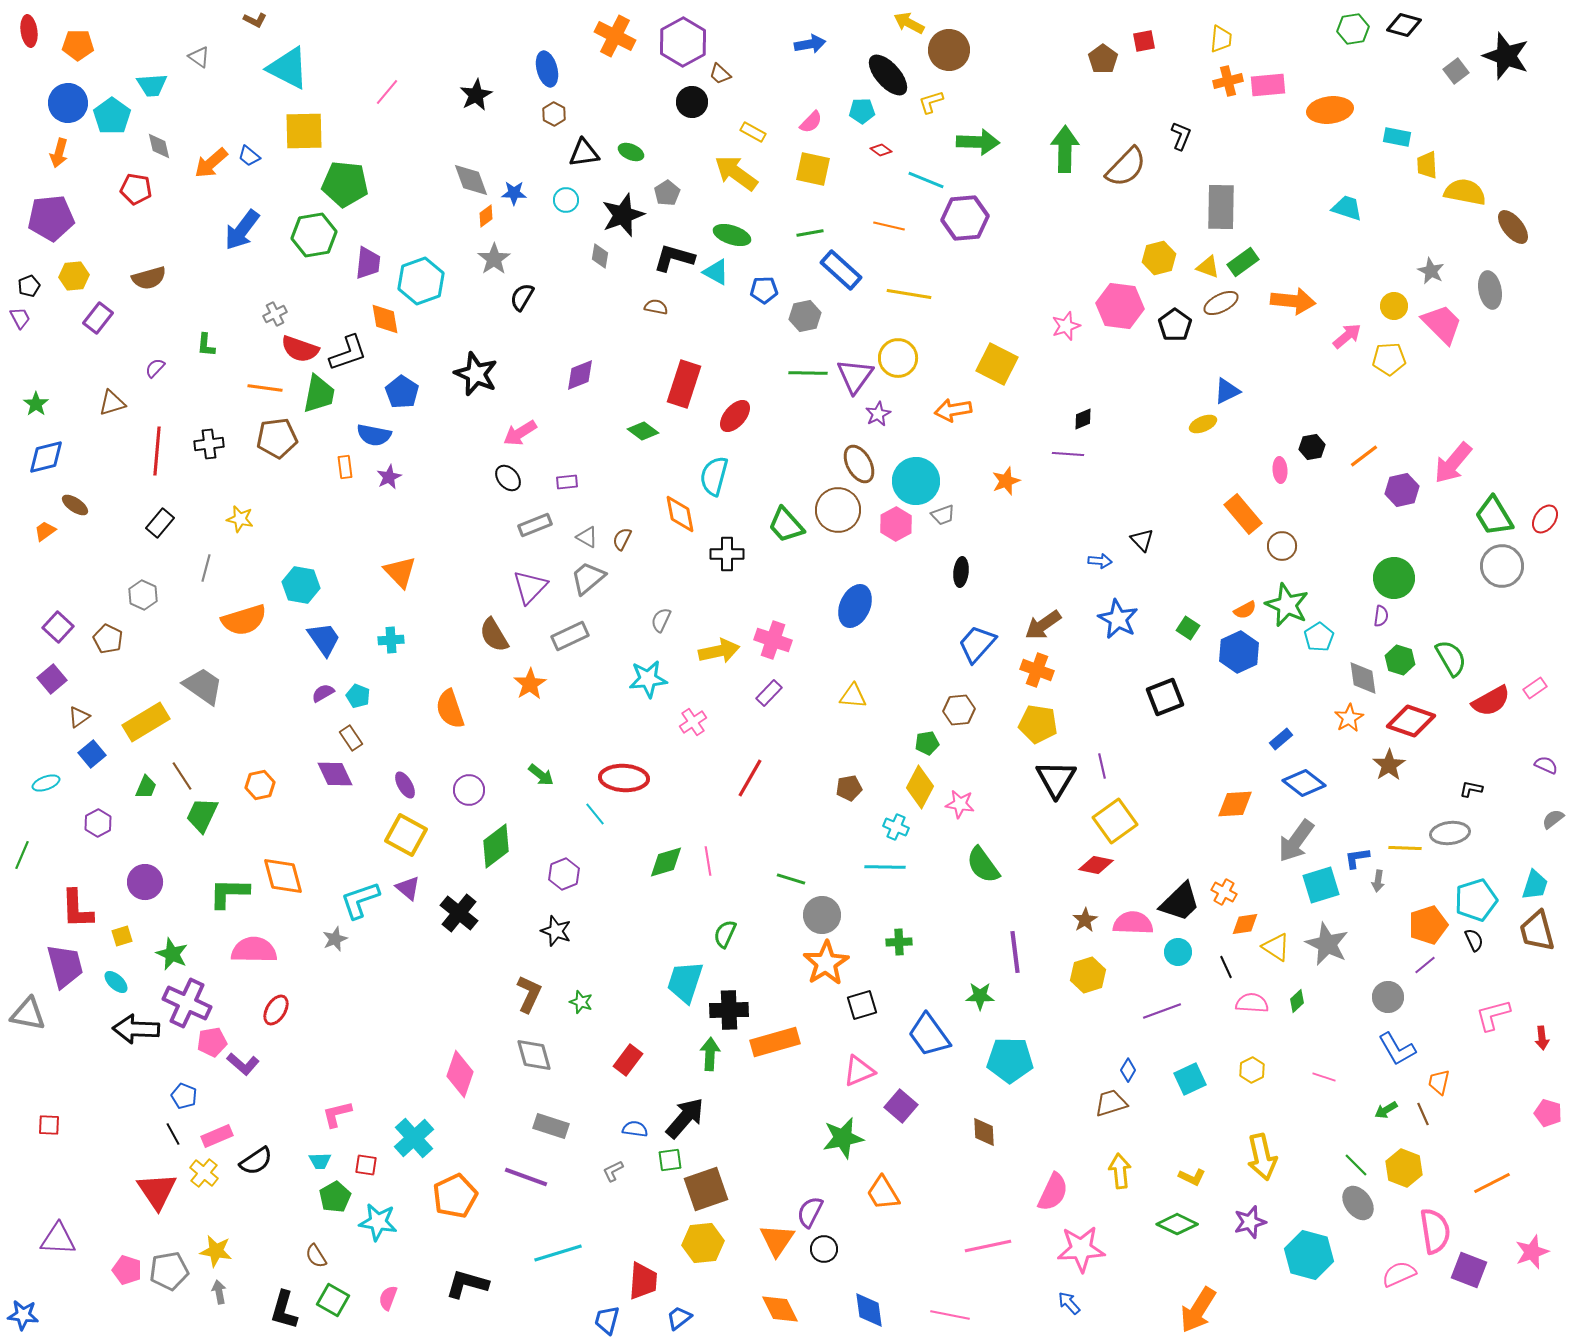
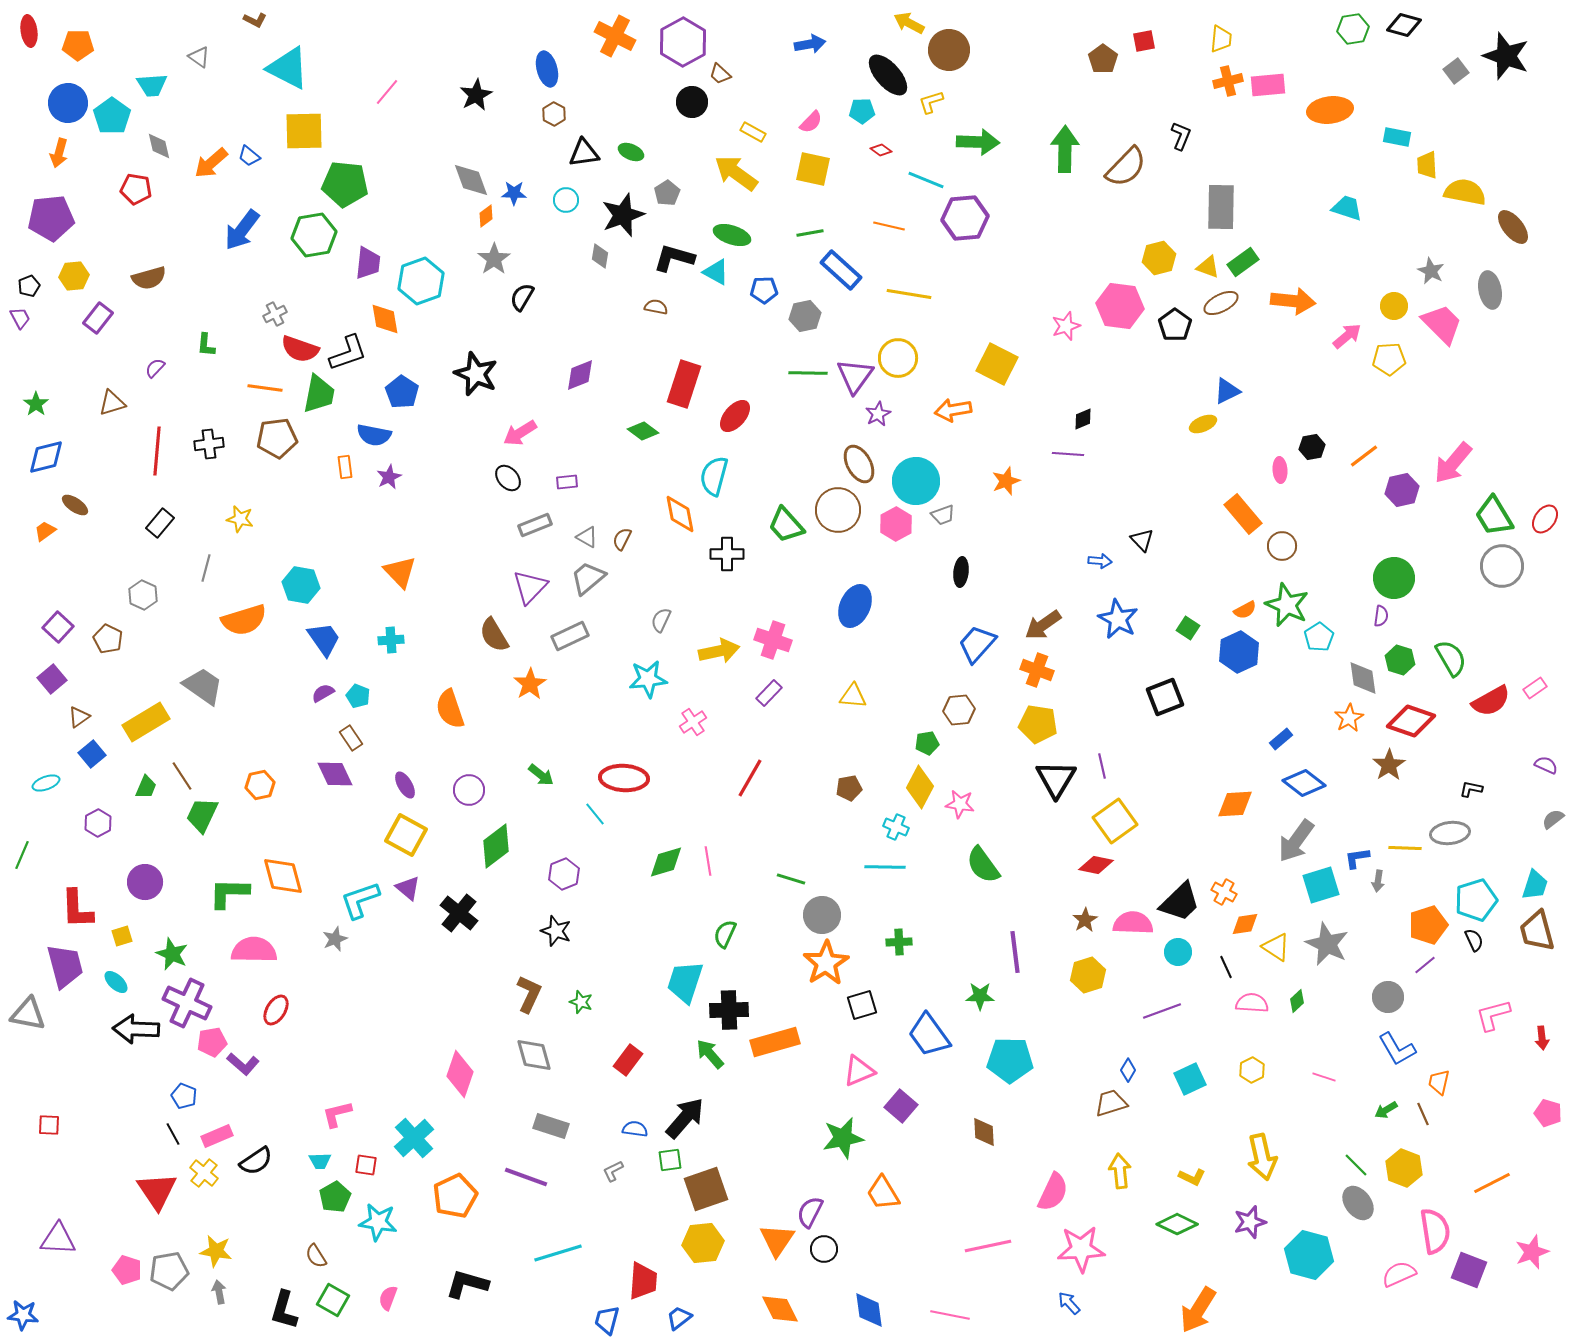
green arrow at (710, 1054): rotated 44 degrees counterclockwise
